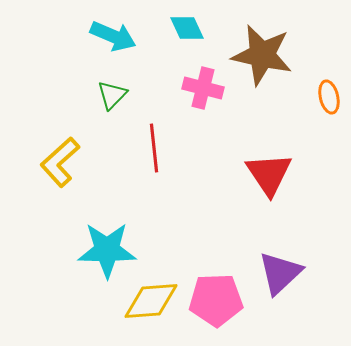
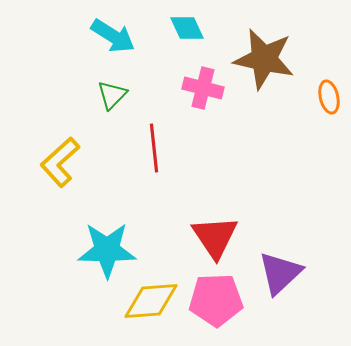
cyan arrow: rotated 9 degrees clockwise
brown star: moved 2 px right, 4 px down
red triangle: moved 54 px left, 63 px down
